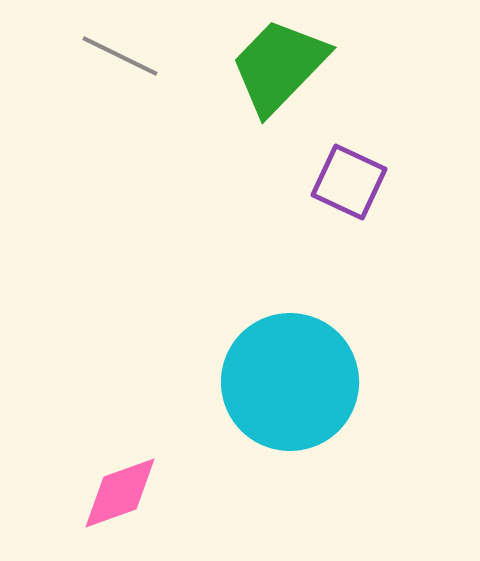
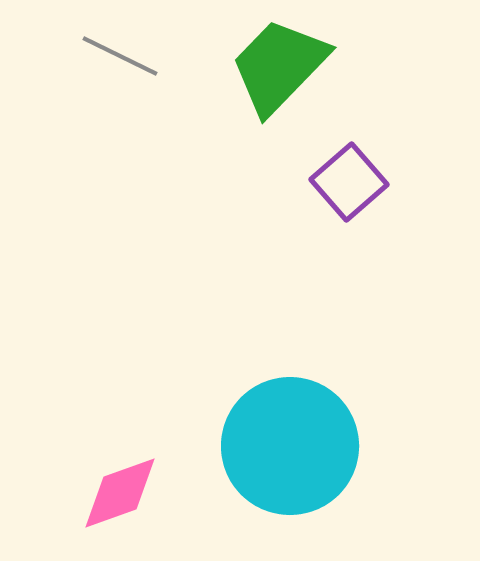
purple square: rotated 24 degrees clockwise
cyan circle: moved 64 px down
